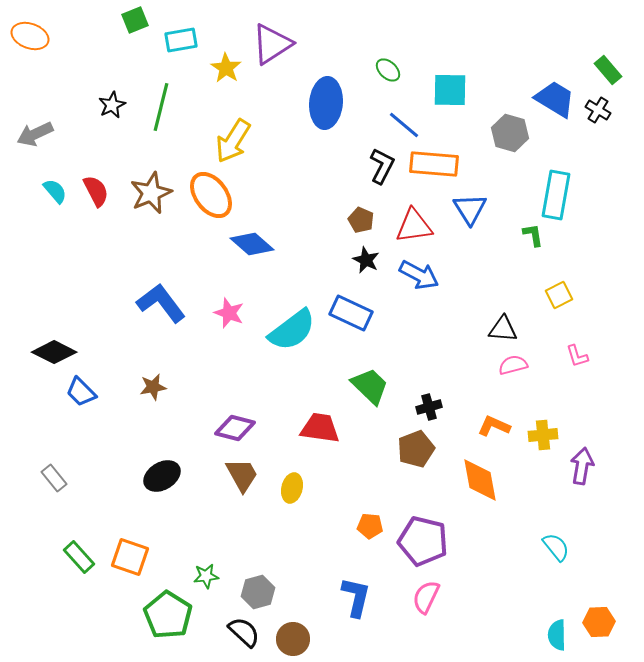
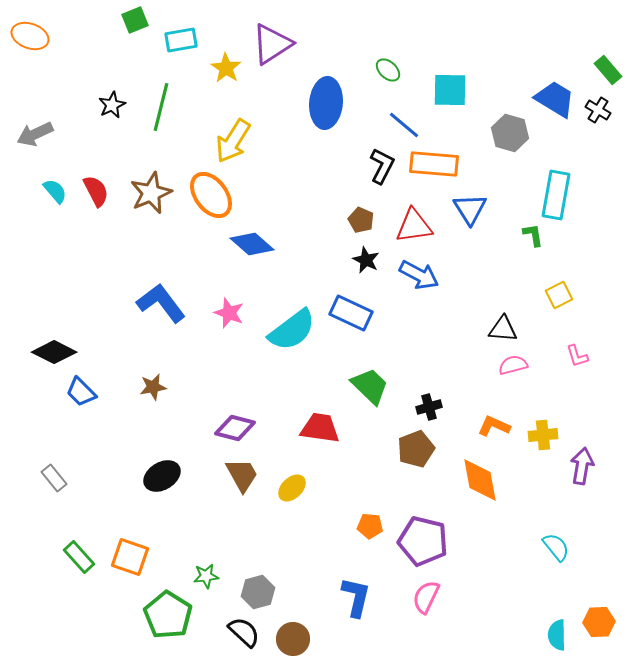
yellow ellipse at (292, 488): rotated 32 degrees clockwise
